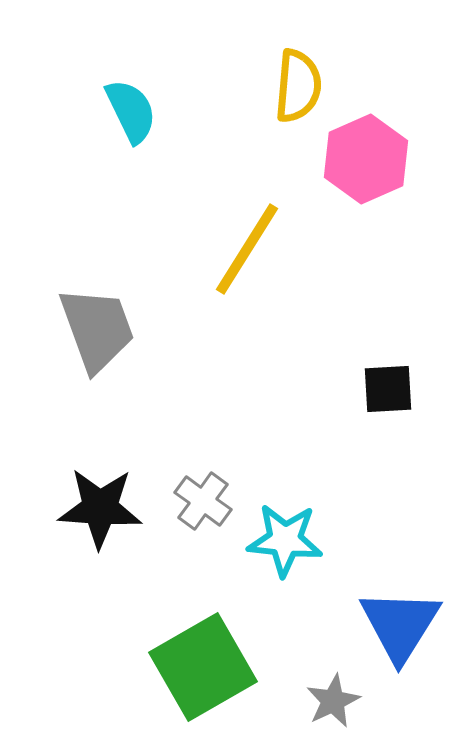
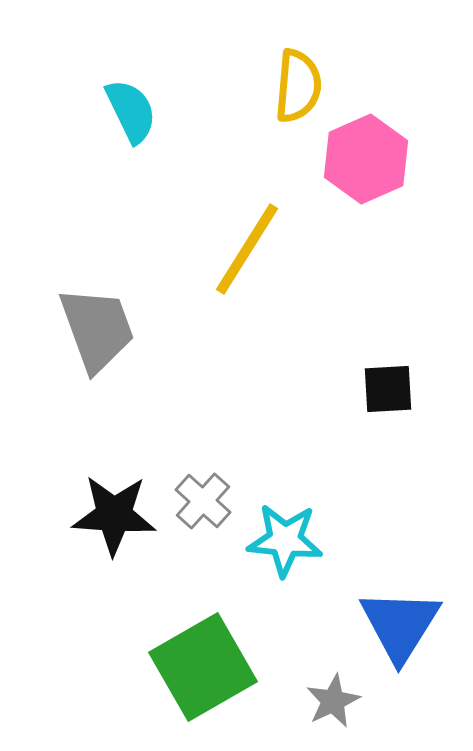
gray cross: rotated 6 degrees clockwise
black star: moved 14 px right, 7 px down
